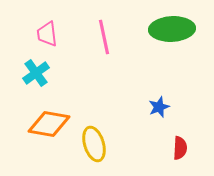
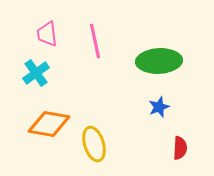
green ellipse: moved 13 px left, 32 px down
pink line: moved 9 px left, 4 px down
